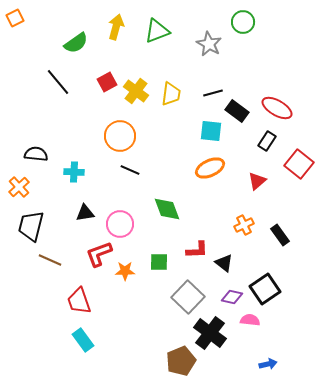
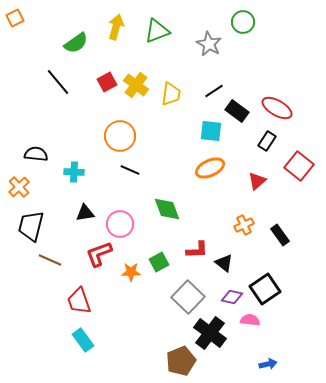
yellow cross at (136, 91): moved 6 px up
black line at (213, 93): moved 1 px right, 2 px up; rotated 18 degrees counterclockwise
red square at (299, 164): moved 2 px down
green square at (159, 262): rotated 30 degrees counterclockwise
orange star at (125, 271): moved 6 px right, 1 px down
